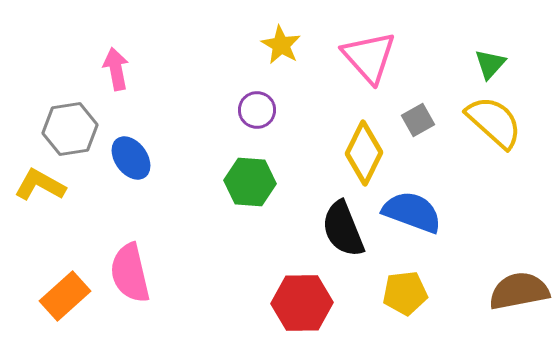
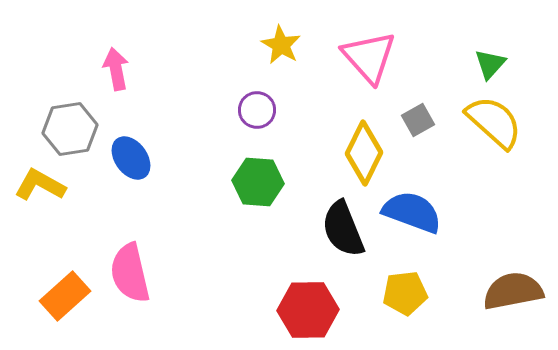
green hexagon: moved 8 px right
brown semicircle: moved 6 px left
red hexagon: moved 6 px right, 7 px down
